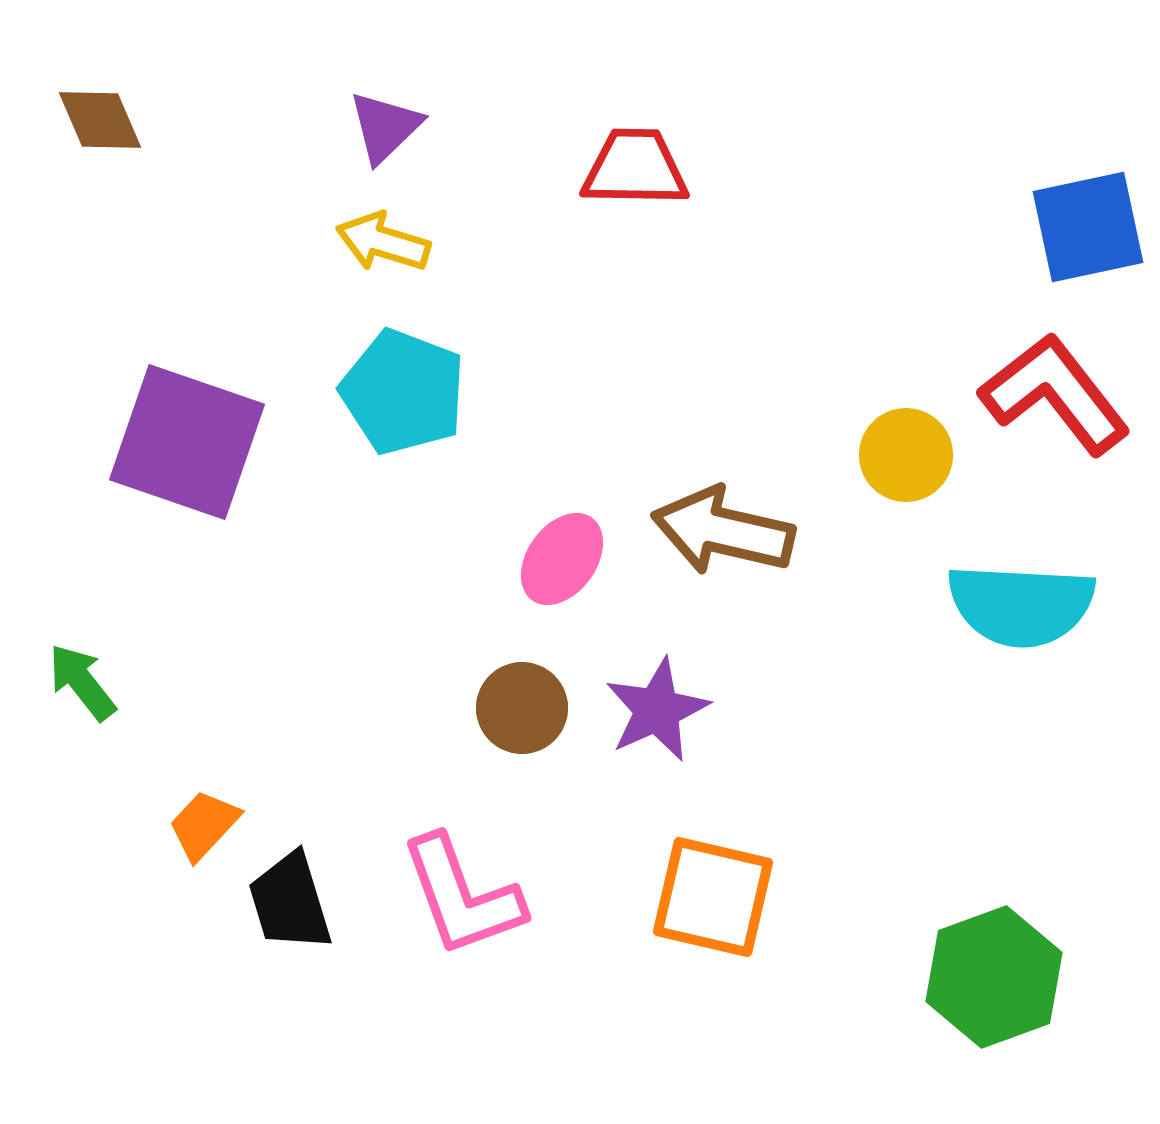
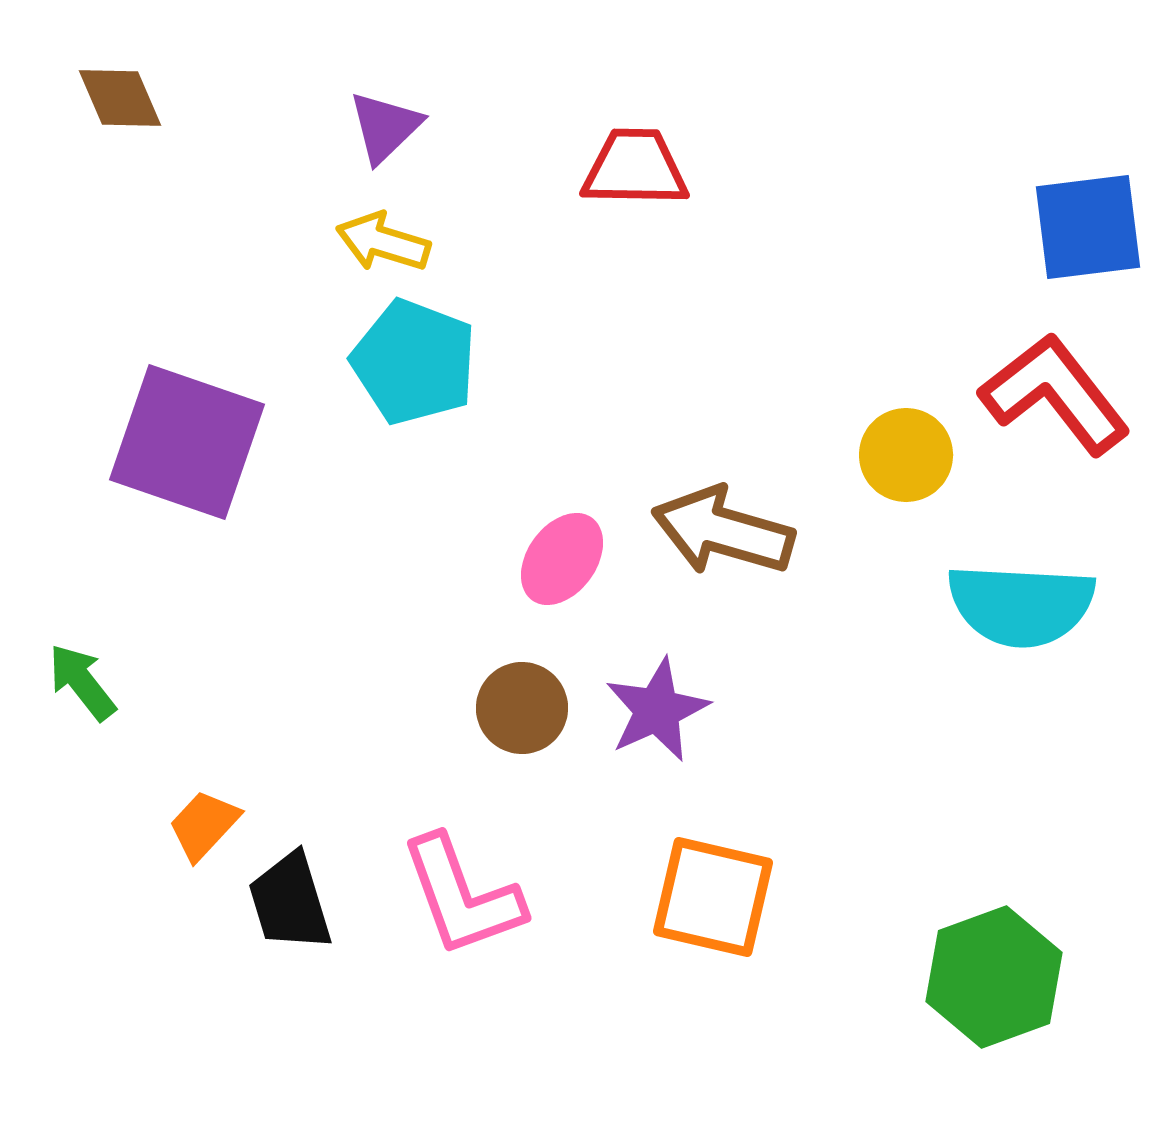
brown diamond: moved 20 px right, 22 px up
blue square: rotated 5 degrees clockwise
cyan pentagon: moved 11 px right, 30 px up
brown arrow: rotated 3 degrees clockwise
